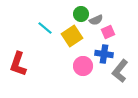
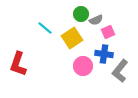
yellow square: moved 2 px down
